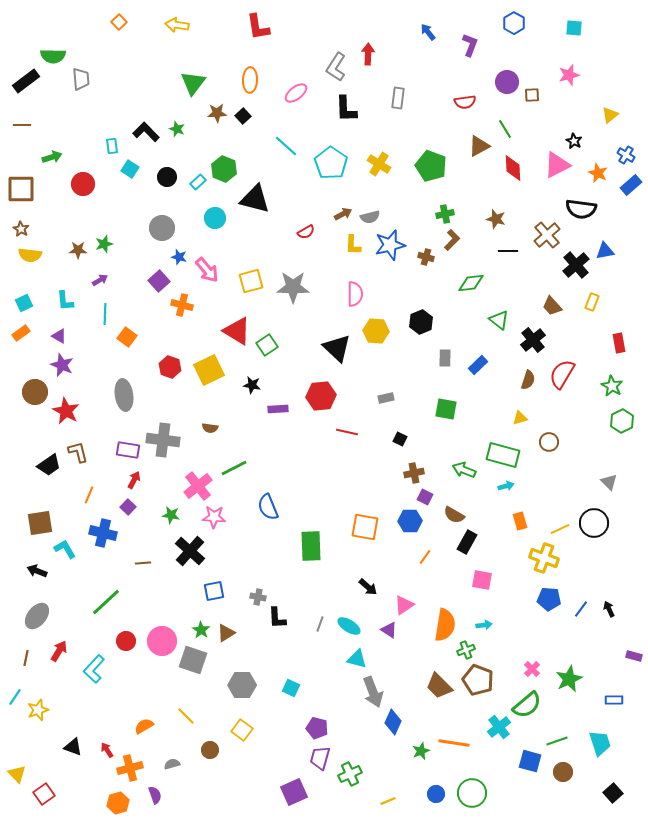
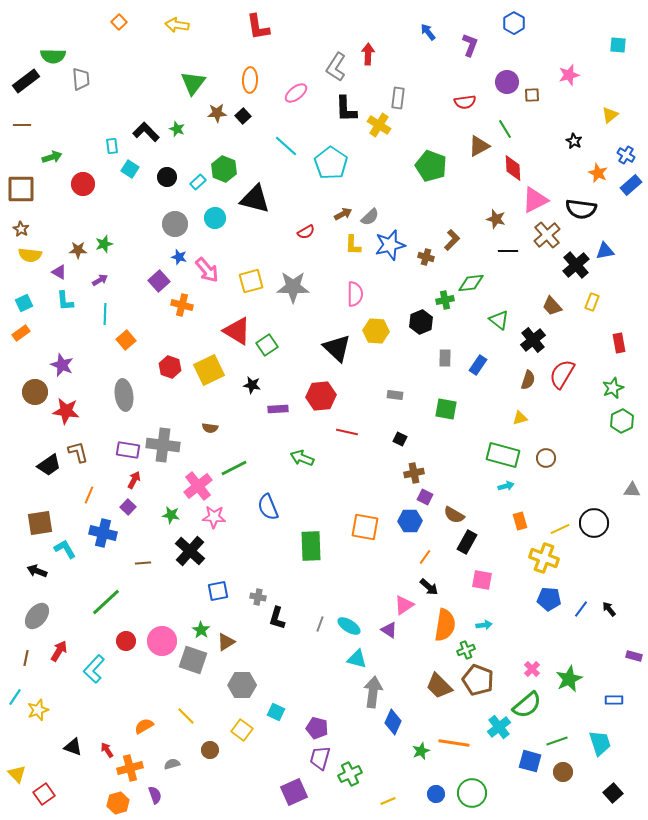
cyan square at (574, 28): moved 44 px right, 17 px down
yellow cross at (379, 164): moved 39 px up
pink triangle at (557, 165): moved 22 px left, 35 px down
green cross at (445, 214): moved 86 px down
gray semicircle at (370, 217): rotated 30 degrees counterclockwise
gray circle at (162, 228): moved 13 px right, 4 px up
purple triangle at (59, 336): moved 64 px up
orange square at (127, 337): moved 1 px left, 3 px down; rotated 12 degrees clockwise
blue rectangle at (478, 365): rotated 12 degrees counterclockwise
green star at (612, 386): moved 1 px right, 2 px down; rotated 20 degrees clockwise
gray rectangle at (386, 398): moved 9 px right, 3 px up; rotated 21 degrees clockwise
red star at (66, 411): rotated 20 degrees counterclockwise
gray cross at (163, 440): moved 5 px down
brown circle at (549, 442): moved 3 px left, 16 px down
green arrow at (464, 470): moved 162 px left, 12 px up
gray triangle at (609, 482): moved 23 px right, 8 px down; rotated 42 degrees counterclockwise
black arrow at (368, 587): moved 61 px right
blue square at (214, 591): moved 4 px right
black arrow at (609, 609): rotated 14 degrees counterclockwise
black L-shape at (277, 618): rotated 20 degrees clockwise
brown triangle at (226, 633): moved 9 px down
cyan square at (291, 688): moved 15 px left, 24 px down
gray arrow at (373, 692): rotated 152 degrees counterclockwise
